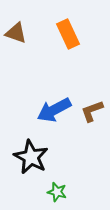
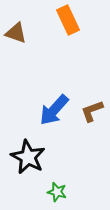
orange rectangle: moved 14 px up
blue arrow: rotated 20 degrees counterclockwise
black star: moved 3 px left
